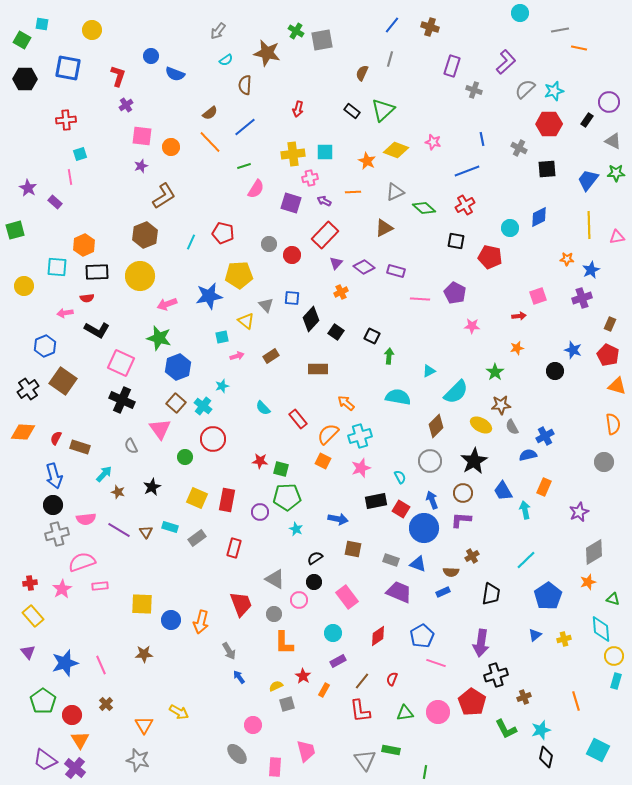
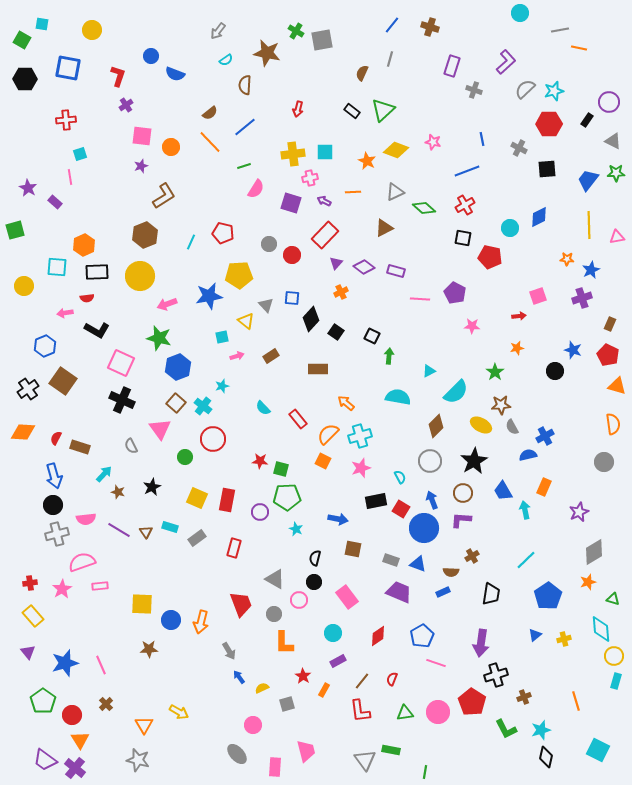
black square at (456, 241): moved 7 px right, 3 px up
black semicircle at (315, 558): rotated 42 degrees counterclockwise
brown star at (144, 654): moved 5 px right, 5 px up
yellow semicircle at (276, 686): moved 14 px left, 2 px down
